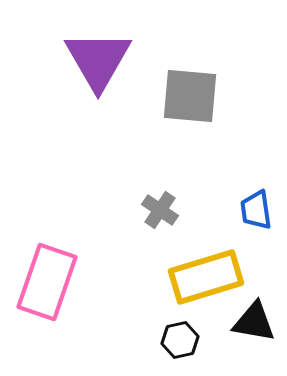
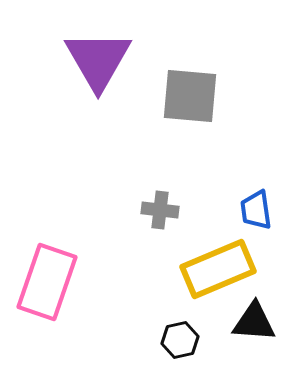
gray cross: rotated 27 degrees counterclockwise
yellow rectangle: moved 12 px right, 8 px up; rotated 6 degrees counterclockwise
black triangle: rotated 6 degrees counterclockwise
